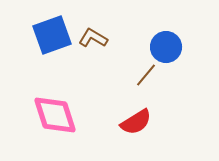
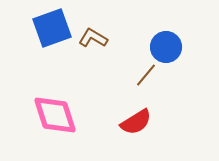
blue square: moved 7 px up
